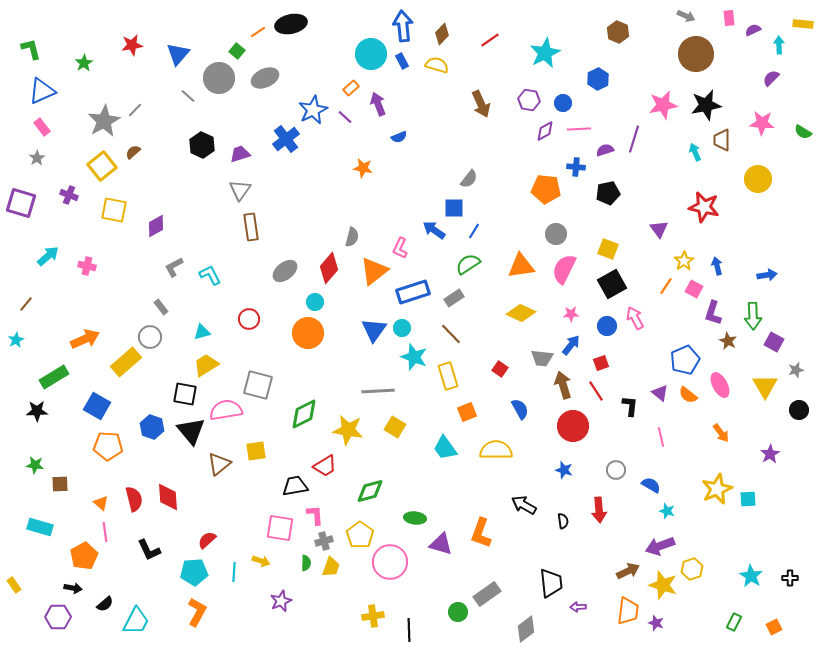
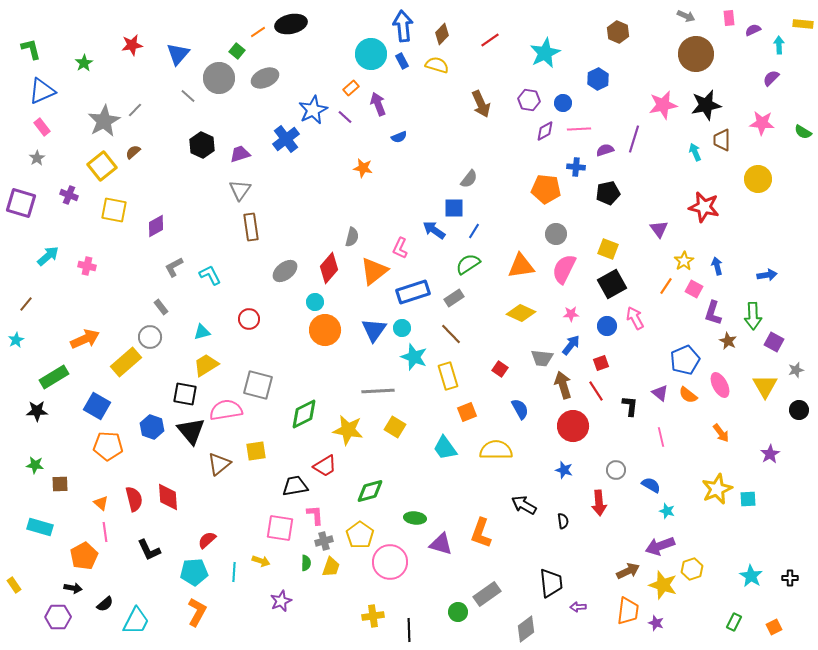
orange circle at (308, 333): moved 17 px right, 3 px up
red arrow at (599, 510): moved 7 px up
